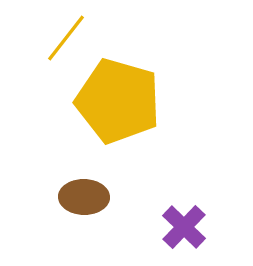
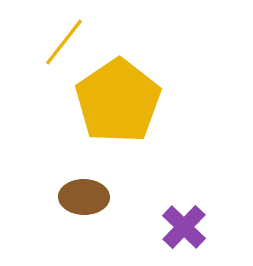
yellow line: moved 2 px left, 4 px down
yellow pentagon: rotated 22 degrees clockwise
